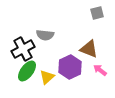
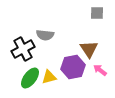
gray square: rotated 16 degrees clockwise
brown triangle: rotated 36 degrees clockwise
purple hexagon: moved 3 px right; rotated 15 degrees clockwise
green ellipse: moved 3 px right, 7 px down
yellow triangle: moved 2 px right; rotated 28 degrees clockwise
